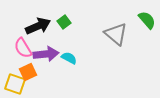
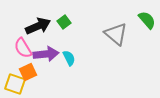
cyan semicircle: rotated 35 degrees clockwise
